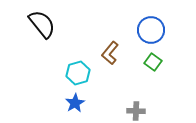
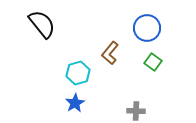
blue circle: moved 4 px left, 2 px up
